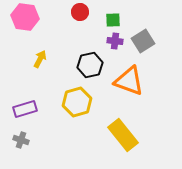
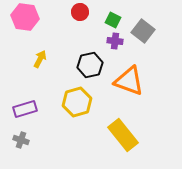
green square: rotated 28 degrees clockwise
gray square: moved 10 px up; rotated 20 degrees counterclockwise
